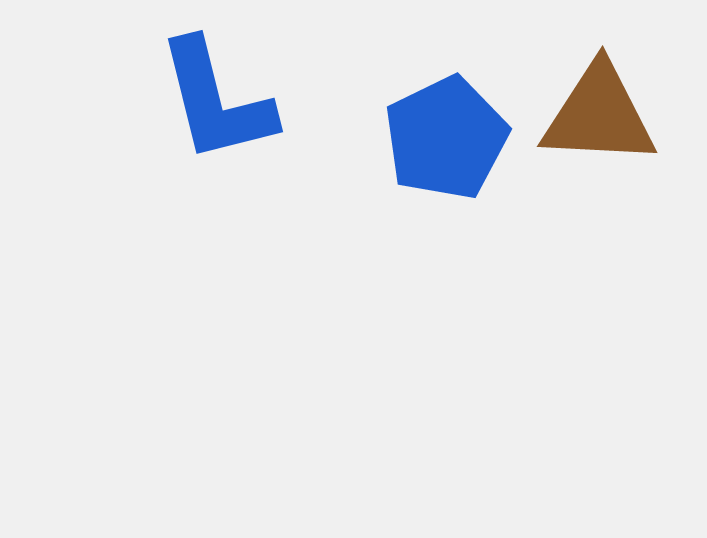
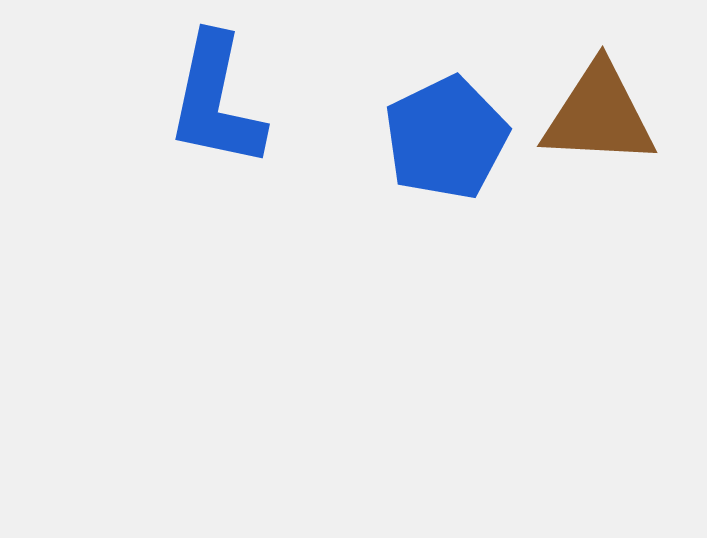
blue L-shape: rotated 26 degrees clockwise
